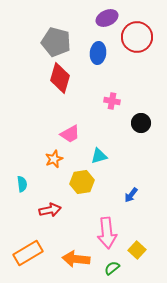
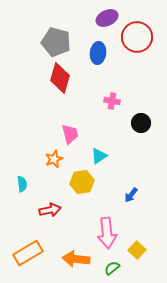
pink trapezoid: rotated 75 degrees counterclockwise
cyan triangle: rotated 18 degrees counterclockwise
